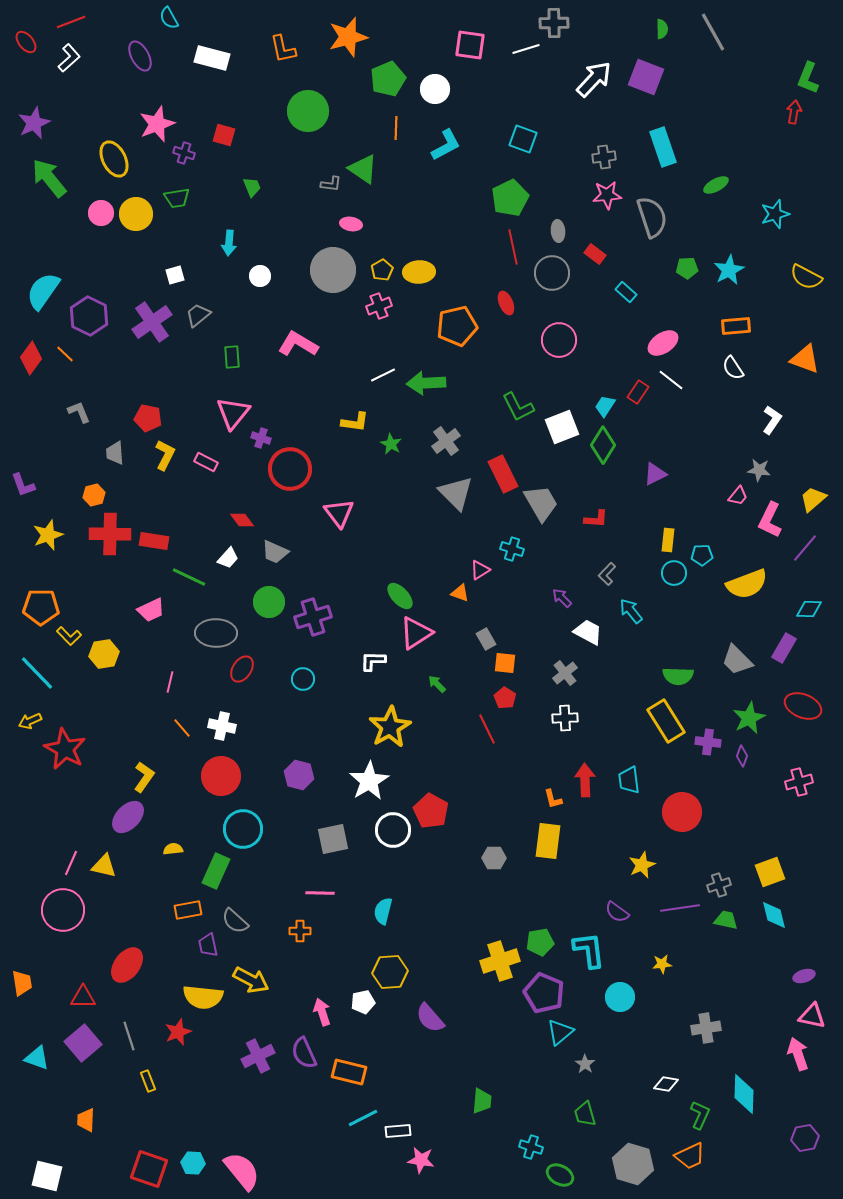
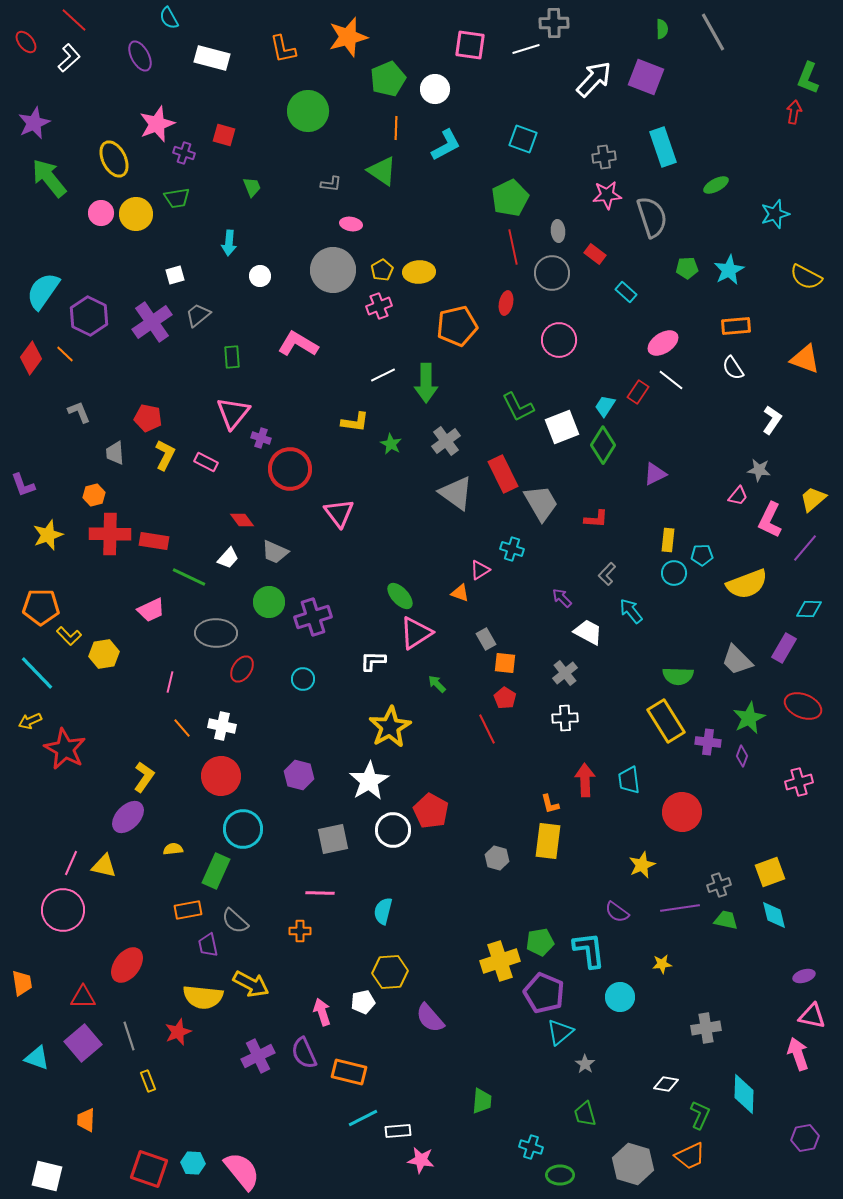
red line at (71, 22): moved 3 px right, 2 px up; rotated 64 degrees clockwise
green triangle at (363, 169): moved 19 px right, 2 px down
red ellipse at (506, 303): rotated 35 degrees clockwise
green arrow at (426, 383): rotated 87 degrees counterclockwise
gray triangle at (456, 493): rotated 9 degrees counterclockwise
orange L-shape at (553, 799): moved 3 px left, 5 px down
gray hexagon at (494, 858): moved 3 px right; rotated 15 degrees clockwise
yellow arrow at (251, 980): moved 4 px down
green ellipse at (560, 1175): rotated 28 degrees counterclockwise
